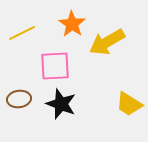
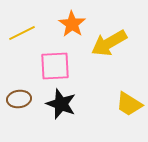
yellow arrow: moved 2 px right, 1 px down
